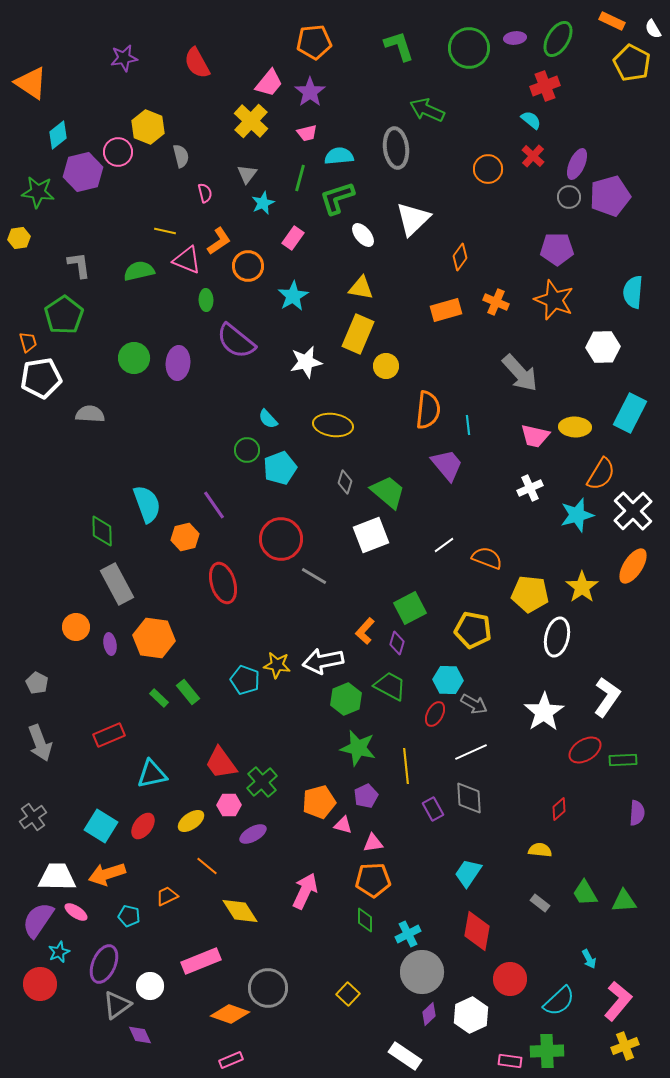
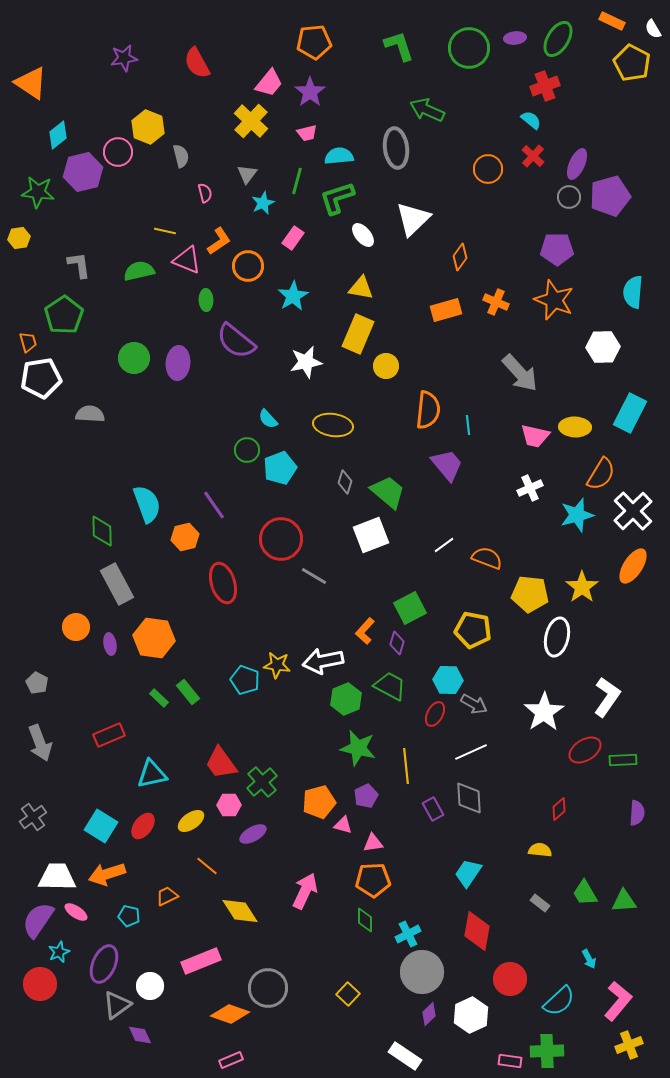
green line at (300, 178): moved 3 px left, 3 px down
yellow cross at (625, 1046): moved 4 px right, 1 px up
